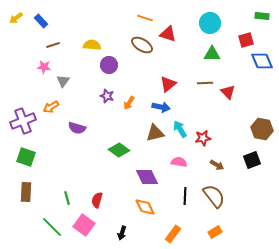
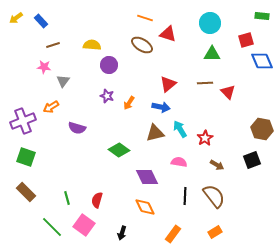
red star at (203, 138): moved 2 px right; rotated 21 degrees counterclockwise
brown rectangle at (26, 192): rotated 48 degrees counterclockwise
